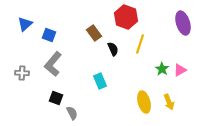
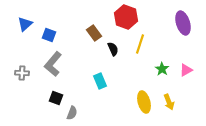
pink triangle: moved 6 px right
gray semicircle: rotated 48 degrees clockwise
